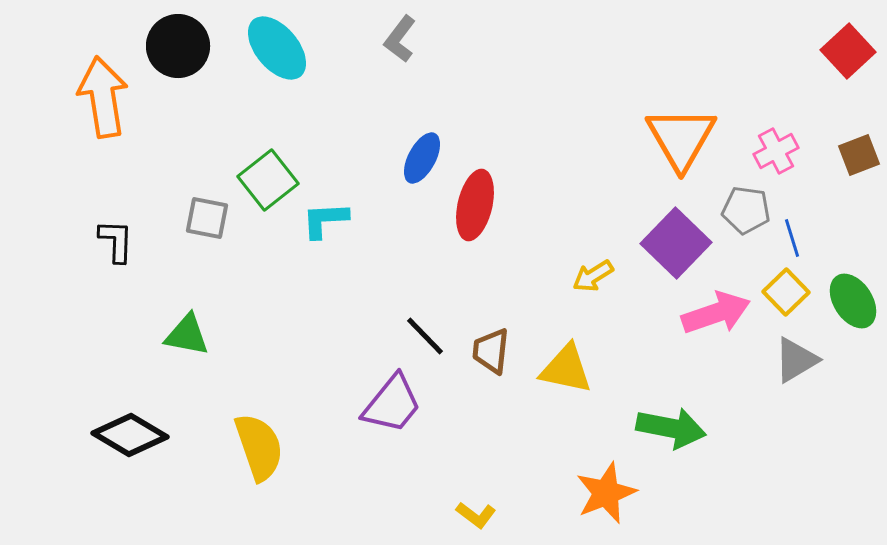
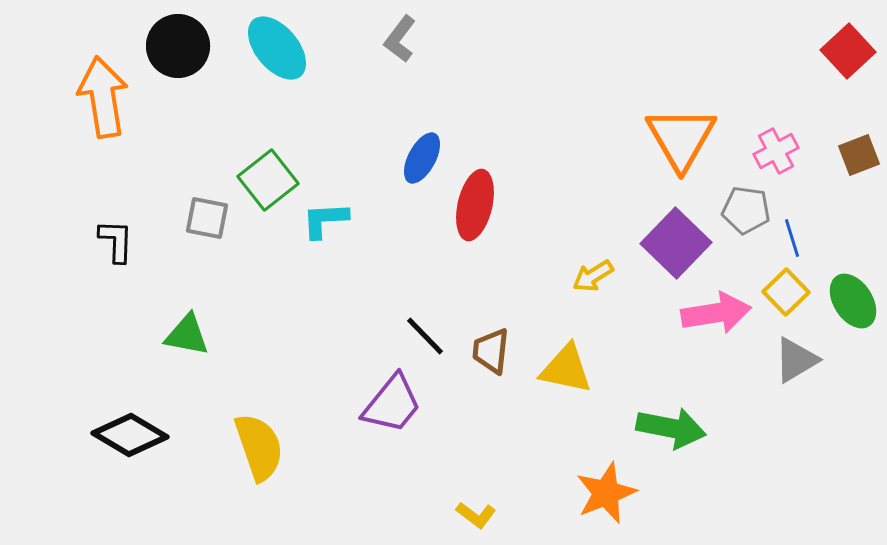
pink arrow: rotated 10 degrees clockwise
